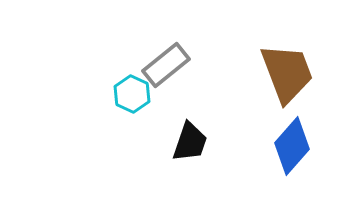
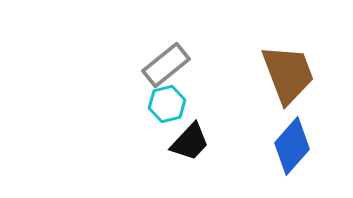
brown trapezoid: moved 1 px right, 1 px down
cyan hexagon: moved 35 px right, 10 px down; rotated 21 degrees clockwise
black trapezoid: rotated 24 degrees clockwise
